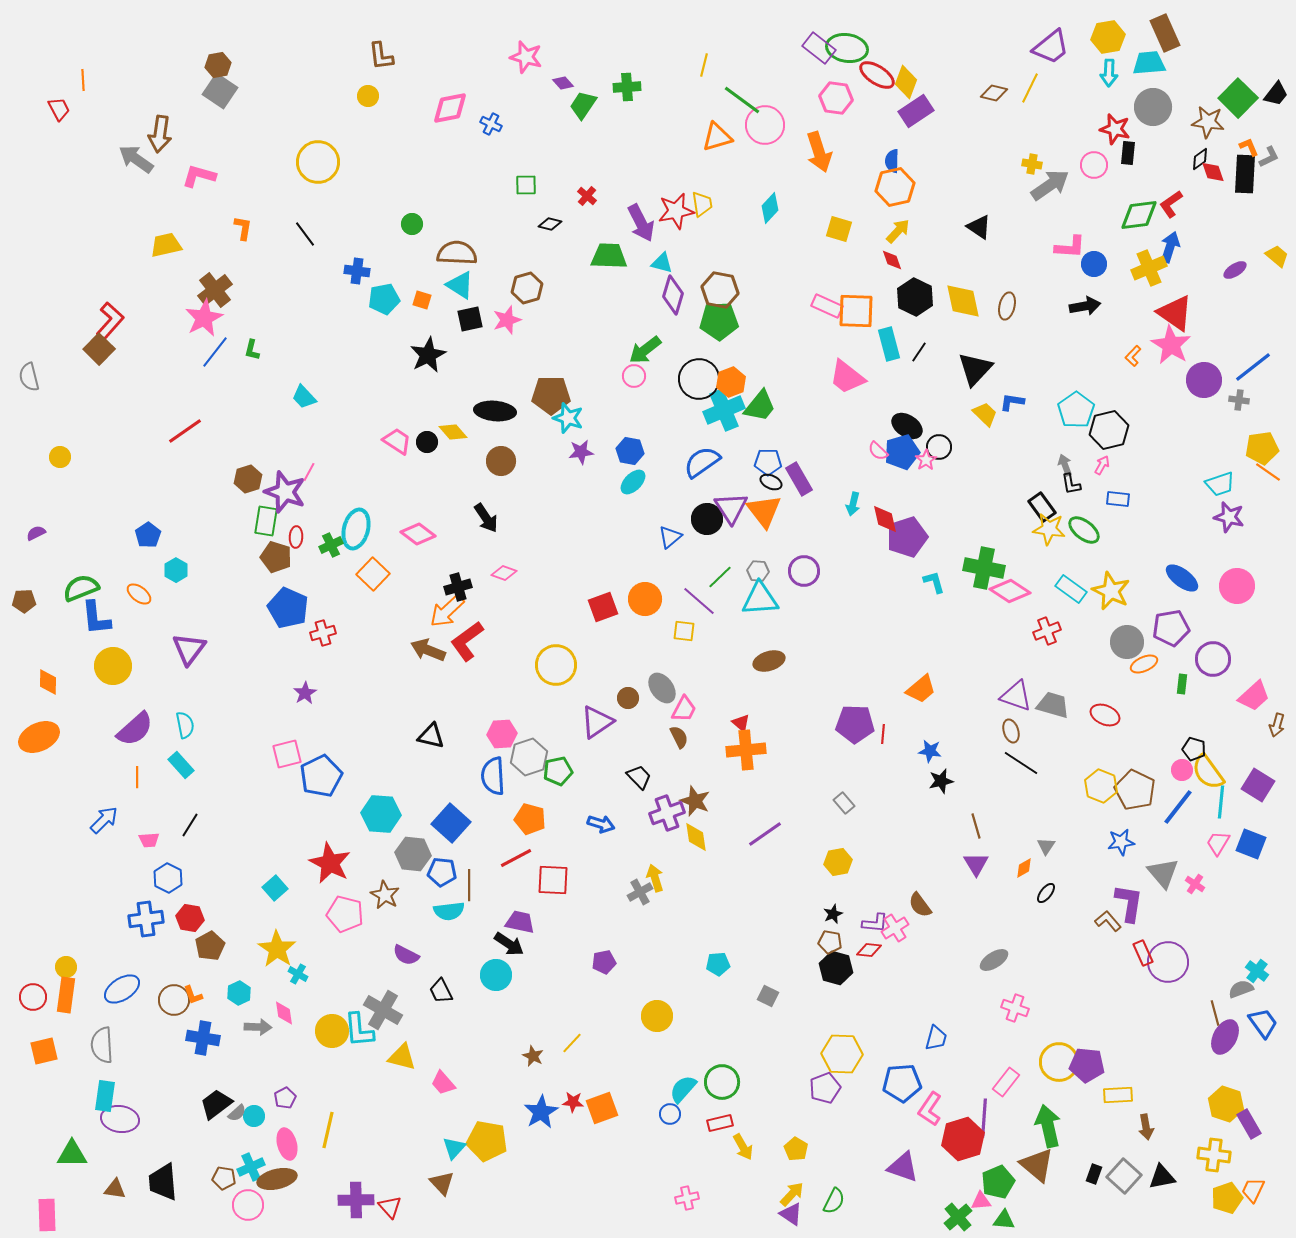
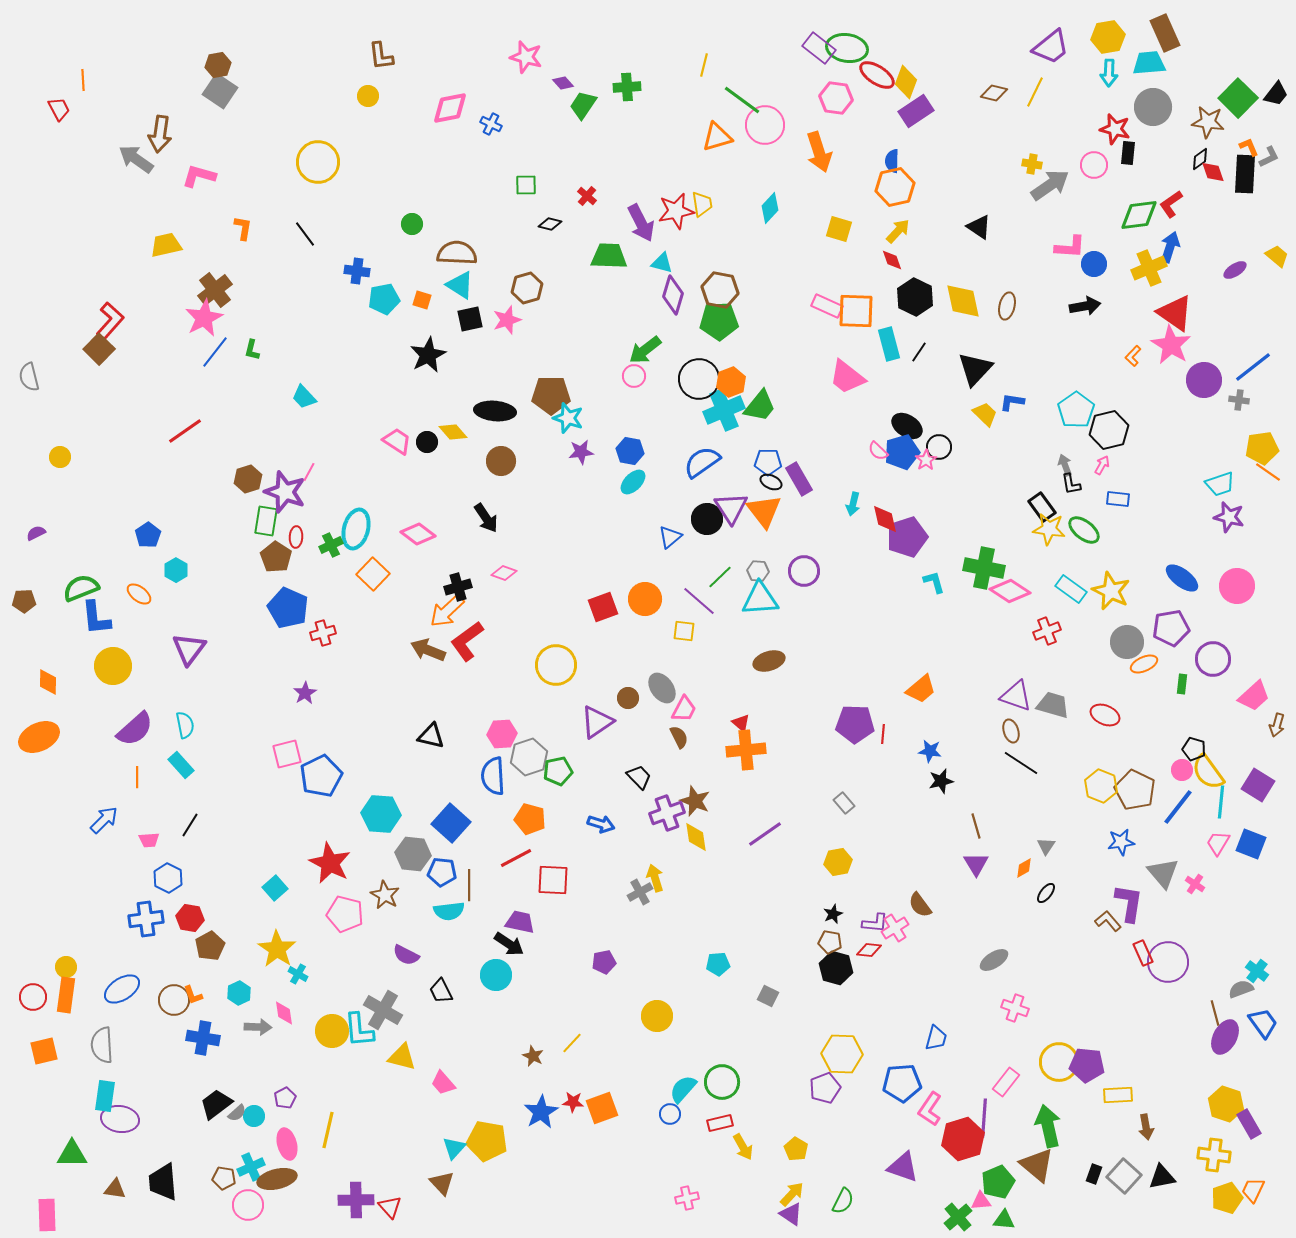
yellow line at (1030, 88): moved 5 px right, 4 px down
brown pentagon at (276, 557): rotated 16 degrees clockwise
green semicircle at (834, 1201): moved 9 px right
